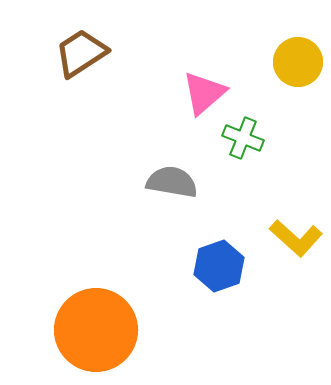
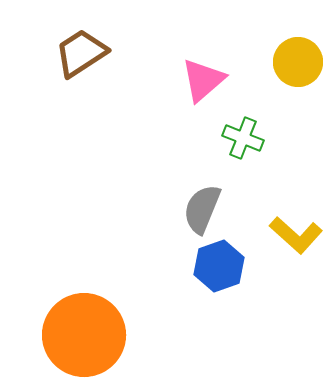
pink triangle: moved 1 px left, 13 px up
gray semicircle: moved 30 px right, 27 px down; rotated 78 degrees counterclockwise
yellow L-shape: moved 3 px up
orange circle: moved 12 px left, 5 px down
